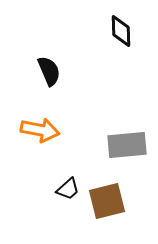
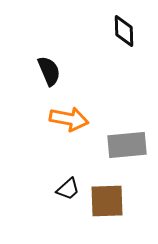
black diamond: moved 3 px right
orange arrow: moved 29 px right, 11 px up
brown square: rotated 12 degrees clockwise
